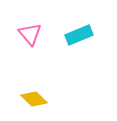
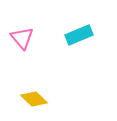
pink triangle: moved 8 px left, 4 px down
